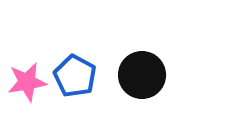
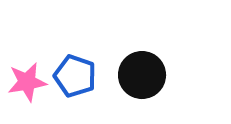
blue pentagon: rotated 9 degrees counterclockwise
